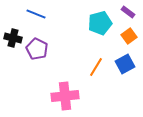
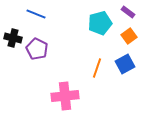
orange line: moved 1 px right, 1 px down; rotated 12 degrees counterclockwise
